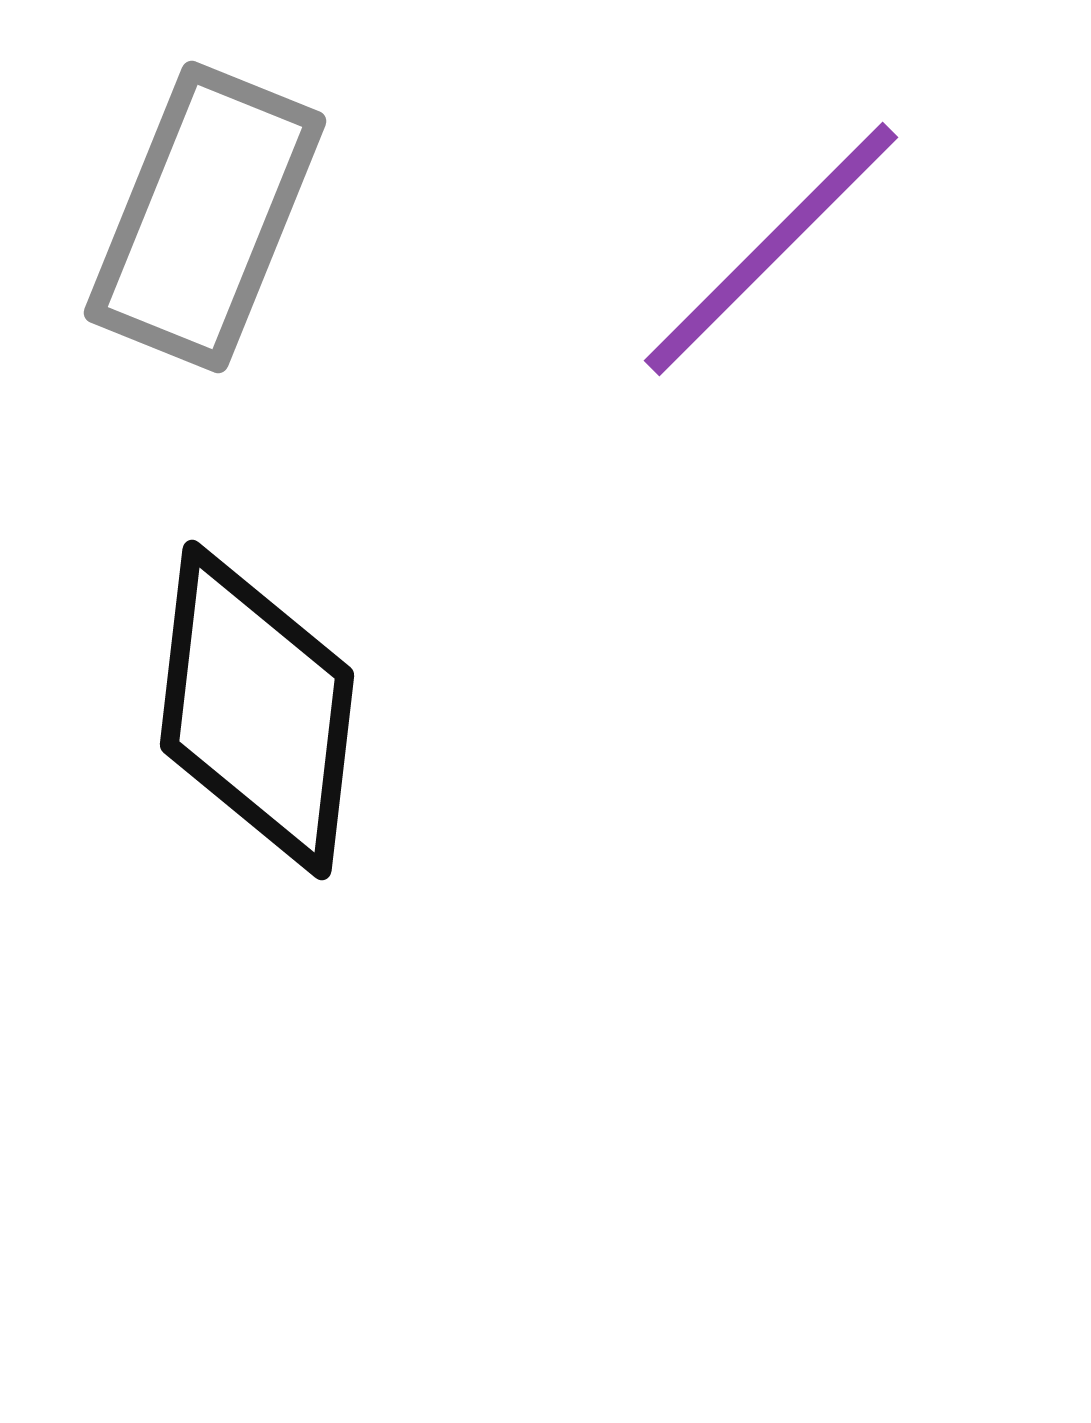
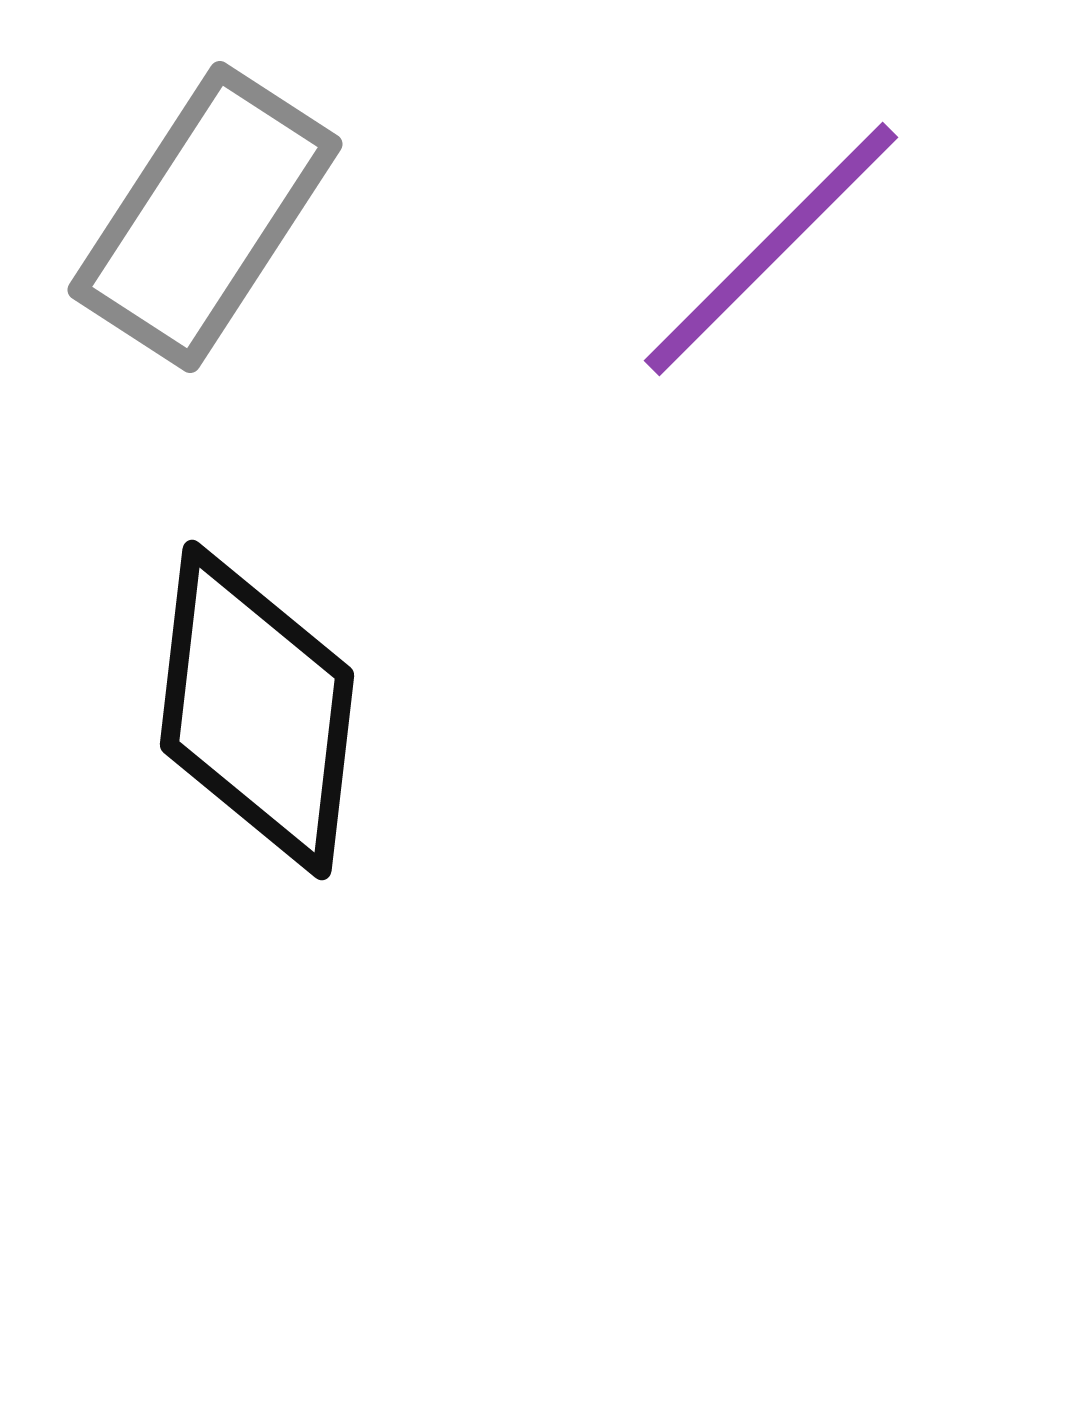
gray rectangle: rotated 11 degrees clockwise
